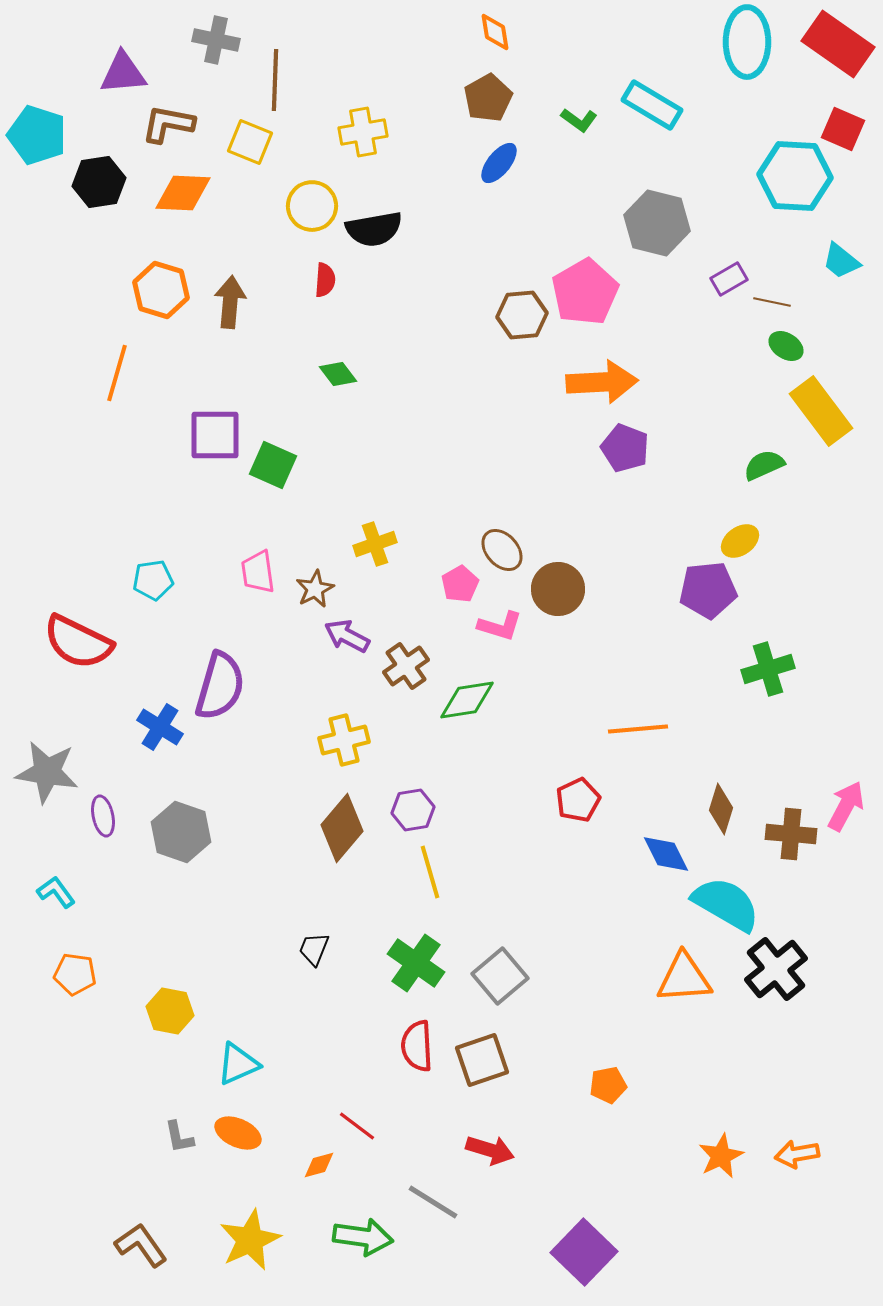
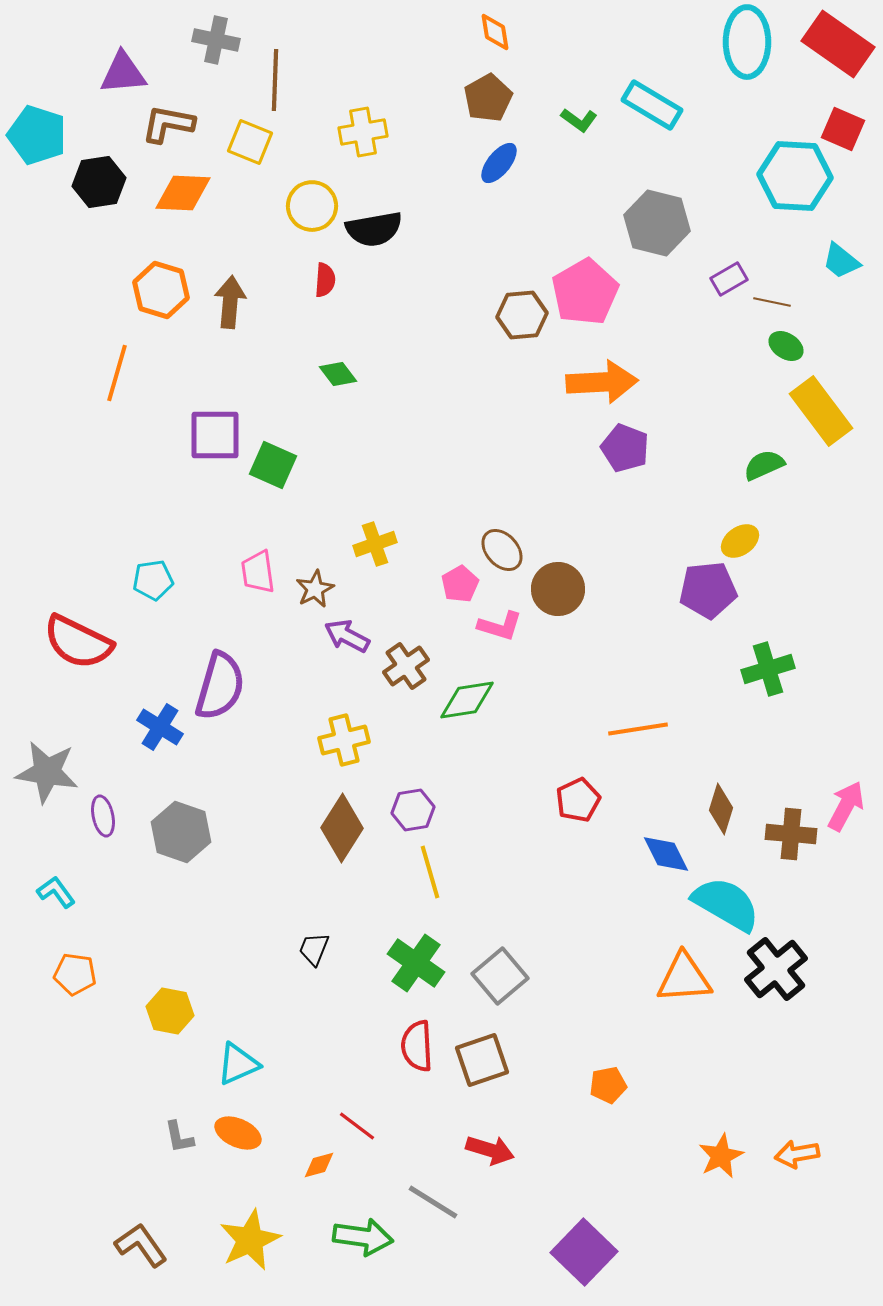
orange line at (638, 729): rotated 4 degrees counterclockwise
brown diamond at (342, 828): rotated 8 degrees counterclockwise
